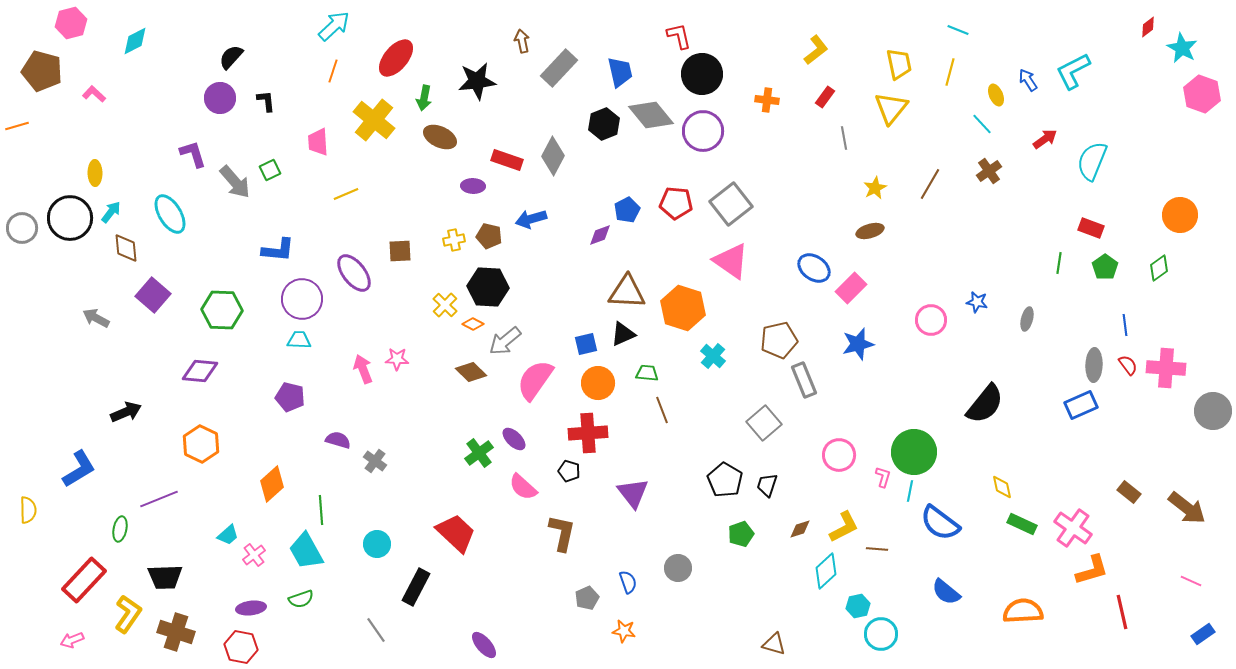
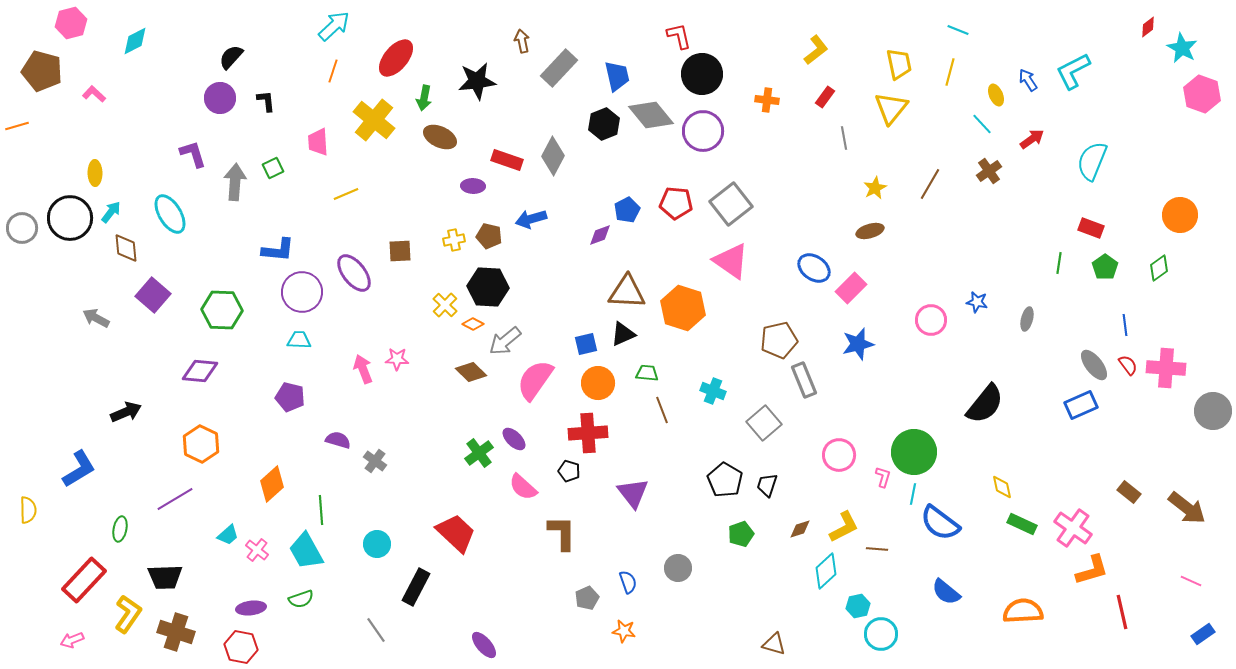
blue trapezoid at (620, 72): moved 3 px left, 4 px down
red arrow at (1045, 139): moved 13 px left
green square at (270, 170): moved 3 px right, 2 px up
gray arrow at (235, 182): rotated 135 degrees counterclockwise
purple circle at (302, 299): moved 7 px up
cyan cross at (713, 356): moved 35 px down; rotated 20 degrees counterclockwise
gray ellipse at (1094, 365): rotated 40 degrees counterclockwise
cyan line at (910, 491): moved 3 px right, 3 px down
purple line at (159, 499): moved 16 px right; rotated 9 degrees counterclockwise
brown L-shape at (562, 533): rotated 12 degrees counterclockwise
pink cross at (254, 555): moved 3 px right, 5 px up; rotated 15 degrees counterclockwise
